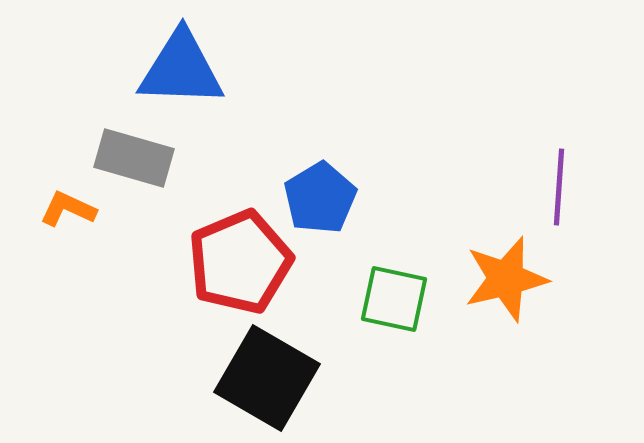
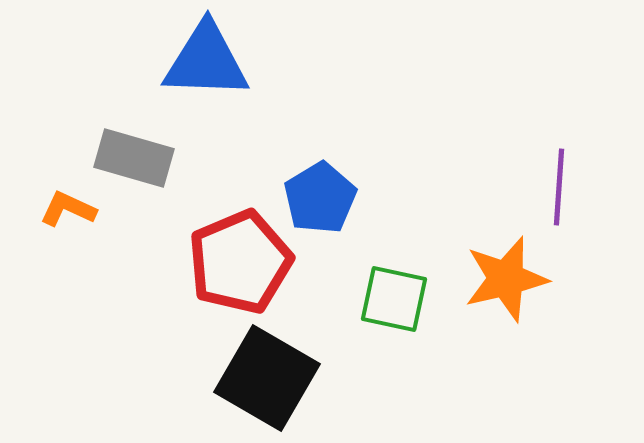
blue triangle: moved 25 px right, 8 px up
